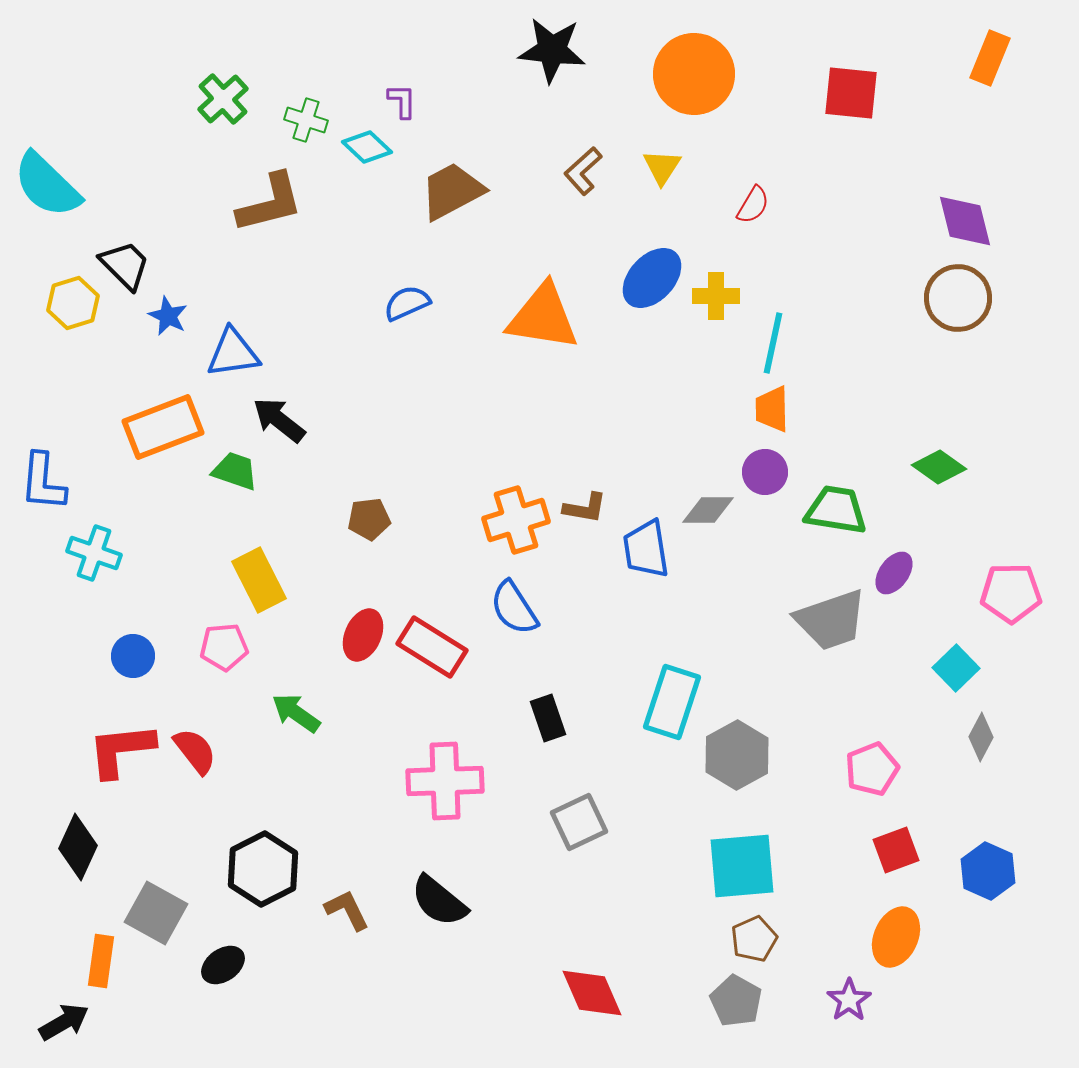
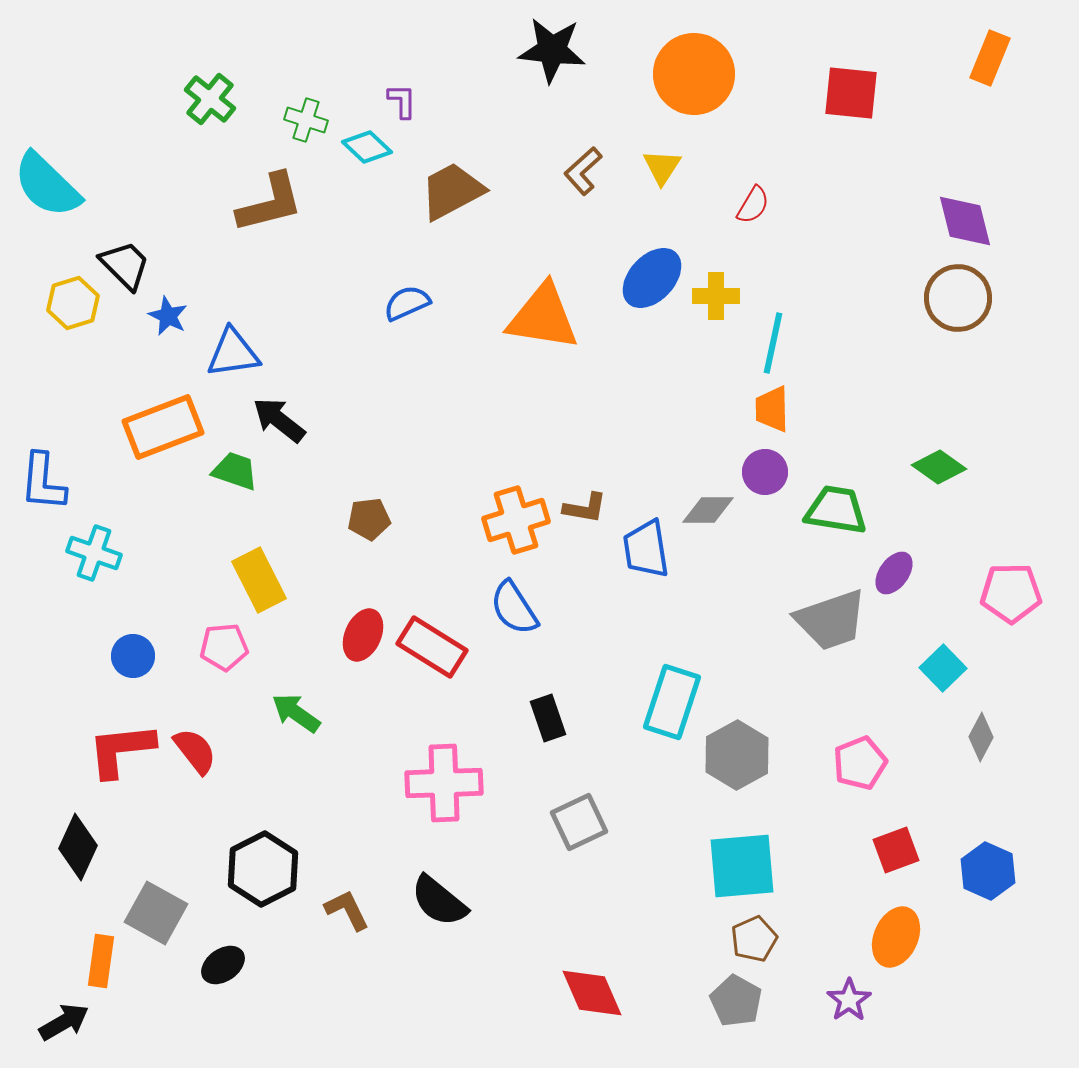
green cross at (223, 99): moved 13 px left; rotated 9 degrees counterclockwise
cyan square at (956, 668): moved 13 px left
pink pentagon at (872, 769): moved 12 px left, 6 px up
pink cross at (445, 781): moved 1 px left, 2 px down
